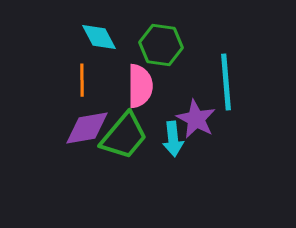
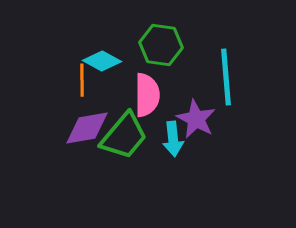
cyan diamond: moved 3 px right, 24 px down; rotated 33 degrees counterclockwise
cyan line: moved 5 px up
pink semicircle: moved 7 px right, 9 px down
